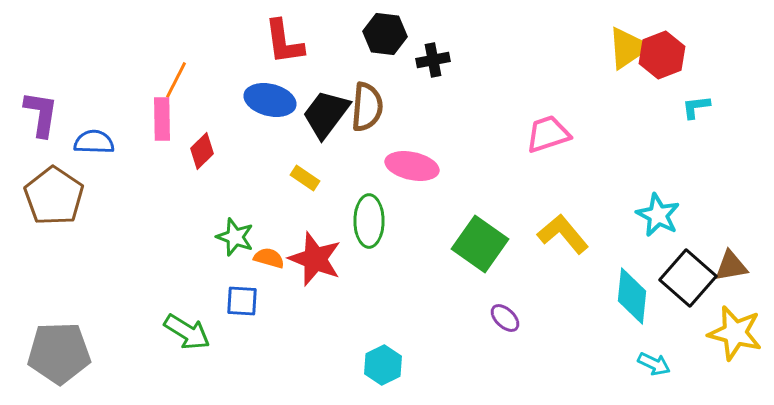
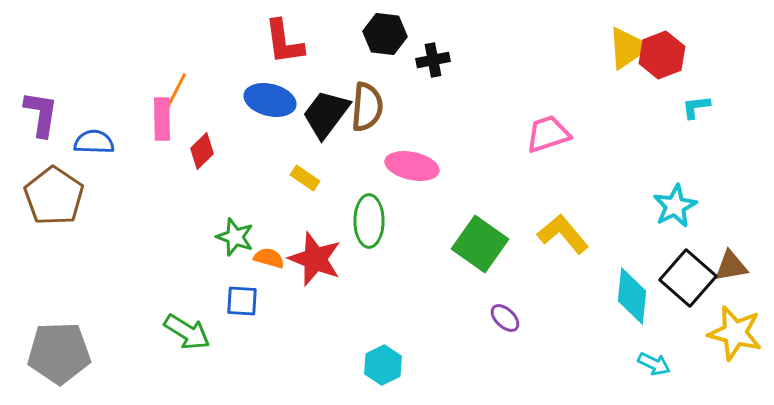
orange line: moved 11 px down
cyan star: moved 17 px right, 9 px up; rotated 18 degrees clockwise
